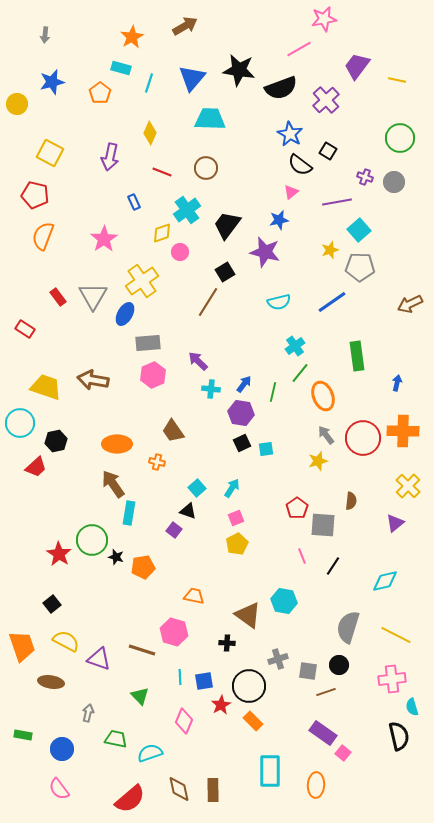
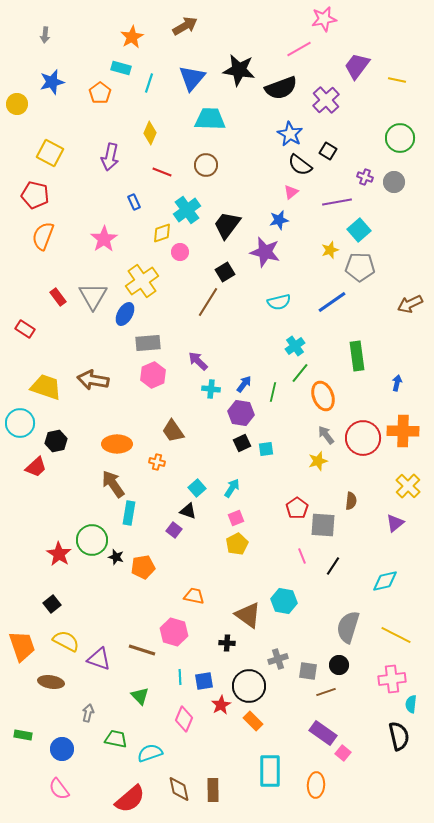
brown circle at (206, 168): moved 3 px up
cyan semicircle at (412, 707): moved 1 px left, 3 px up; rotated 24 degrees clockwise
pink diamond at (184, 721): moved 2 px up
